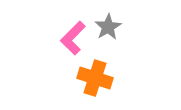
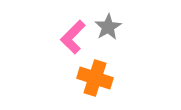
pink L-shape: moved 1 px up
